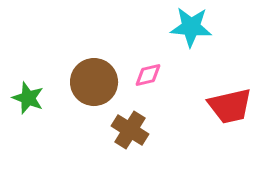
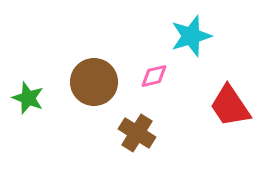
cyan star: moved 9 px down; rotated 21 degrees counterclockwise
pink diamond: moved 6 px right, 1 px down
red trapezoid: rotated 69 degrees clockwise
brown cross: moved 7 px right, 3 px down
